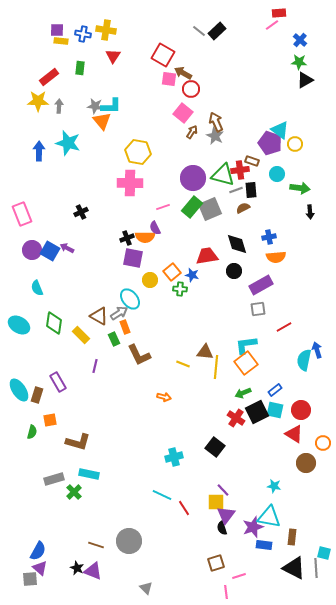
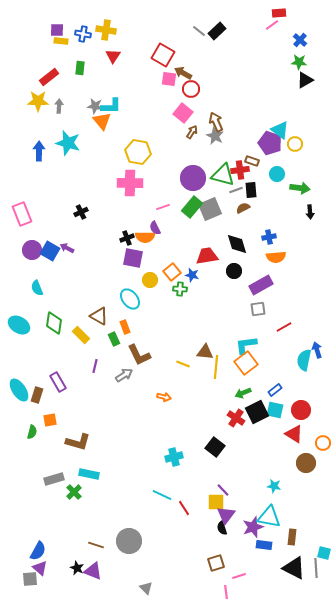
gray arrow at (119, 313): moved 5 px right, 62 px down
